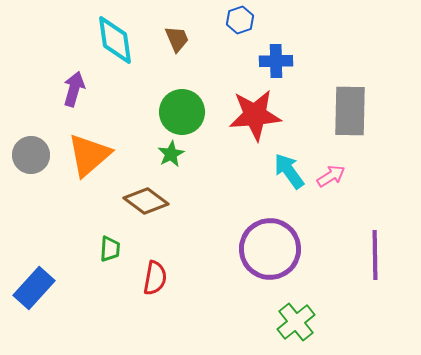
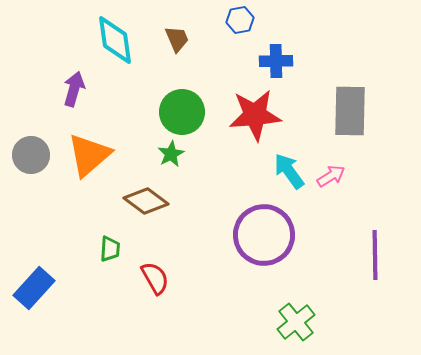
blue hexagon: rotated 8 degrees clockwise
purple circle: moved 6 px left, 14 px up
red semicircle: rotated 40 degrees counterclockwise
